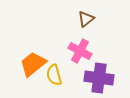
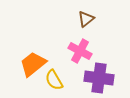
yellow semicircle: moved 5 px down; rotated 15 degrees counterclockwise
